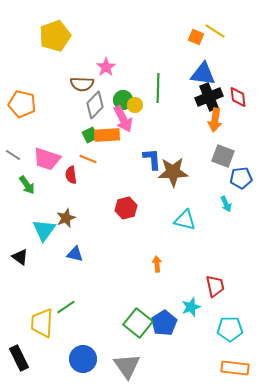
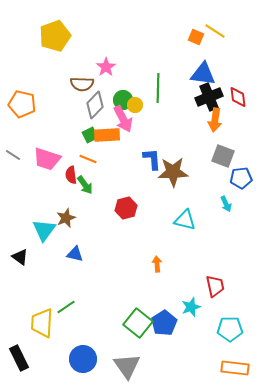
green arrow at (27, 185): moved 58 px right
